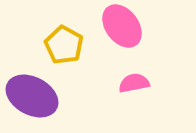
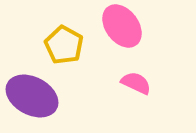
pink semicircle: moved 2 px right; rotated 36 degrees clockwise
